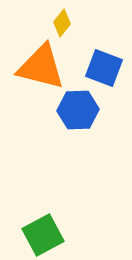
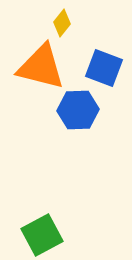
green square: moved 1 px left
